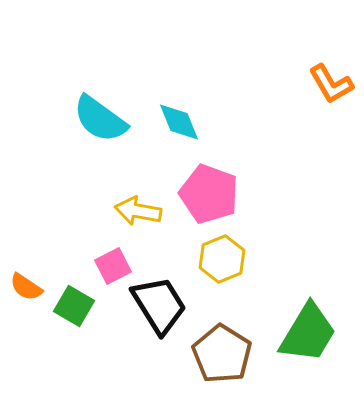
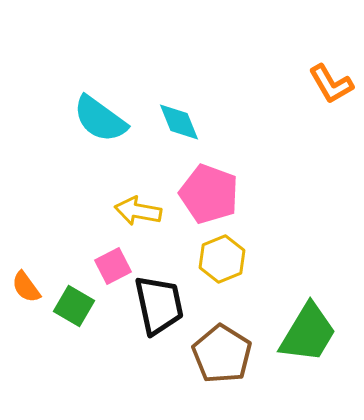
orange semicircle: rotated 20 degrees clockwise
black trapezoid: rotated 20 degrees clockwise
